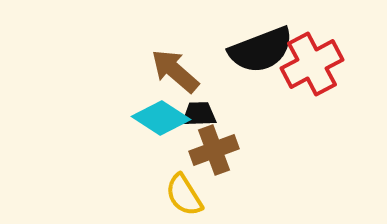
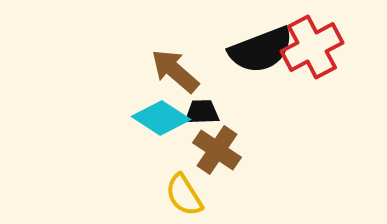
red cross: moved 17 px up
black trapezoid: moved 3 px right, 2 px up
brown cross: moved 3 px right; rotated 36 degrees counterclockwise
